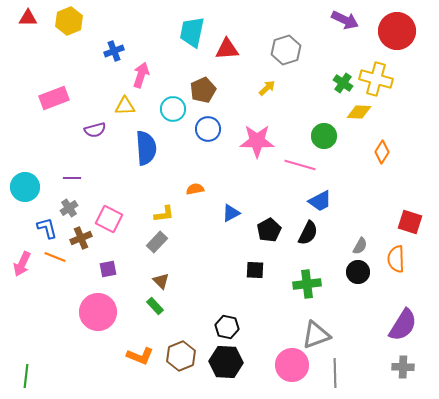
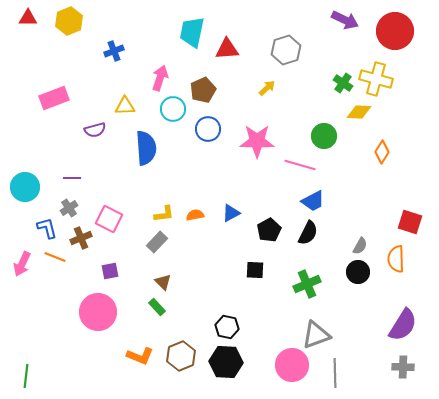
red circle at (397, 31): moved 2 px left
pink arrow at (141, 75): moved 19 px right, 3 px down
orange semicircle at (195, 189): moved 26 px down
blue trapezoid at (320, 201): moved 7 px left
purple square at (108, 269): moved 2 px right, 2 px down
brown triangle at (161, 281): moved 2 px right, 1 px down
green cross at (307, 284): rotated 16 degrees counterclockwise
green rectangle at (155, 306): moved 2 px right, 1 px down
